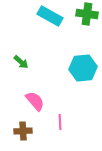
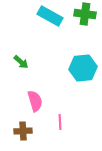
green cross: moved 2 px left
pink semicircle: rotated 25 degrees clockwise
